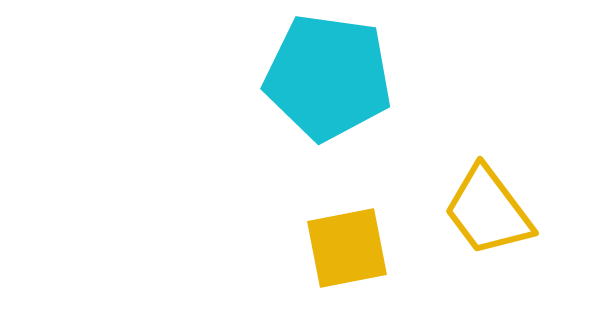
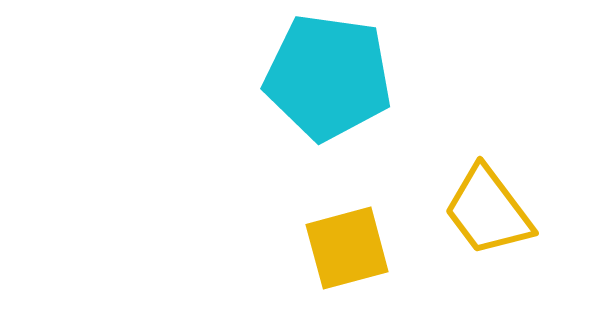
yellow square: rotated 4 degrees counterclockwise
